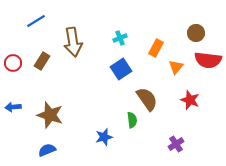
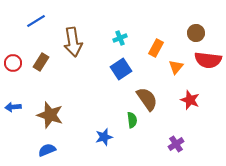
brown rectangle: moved 1 px left, 1 px down
